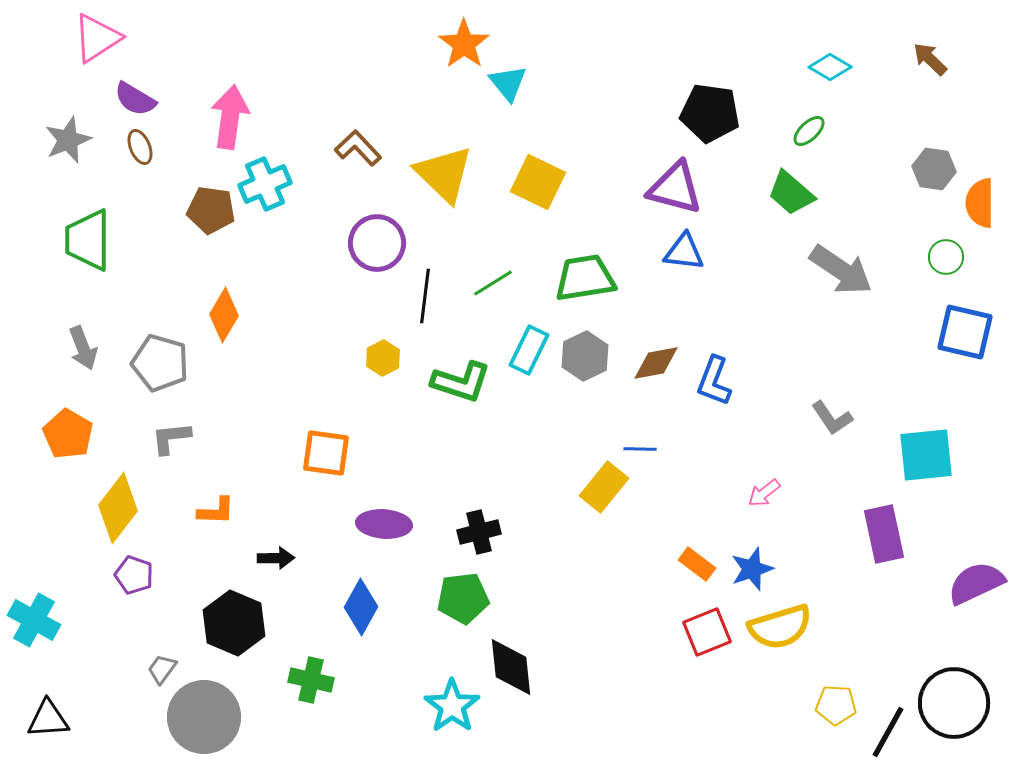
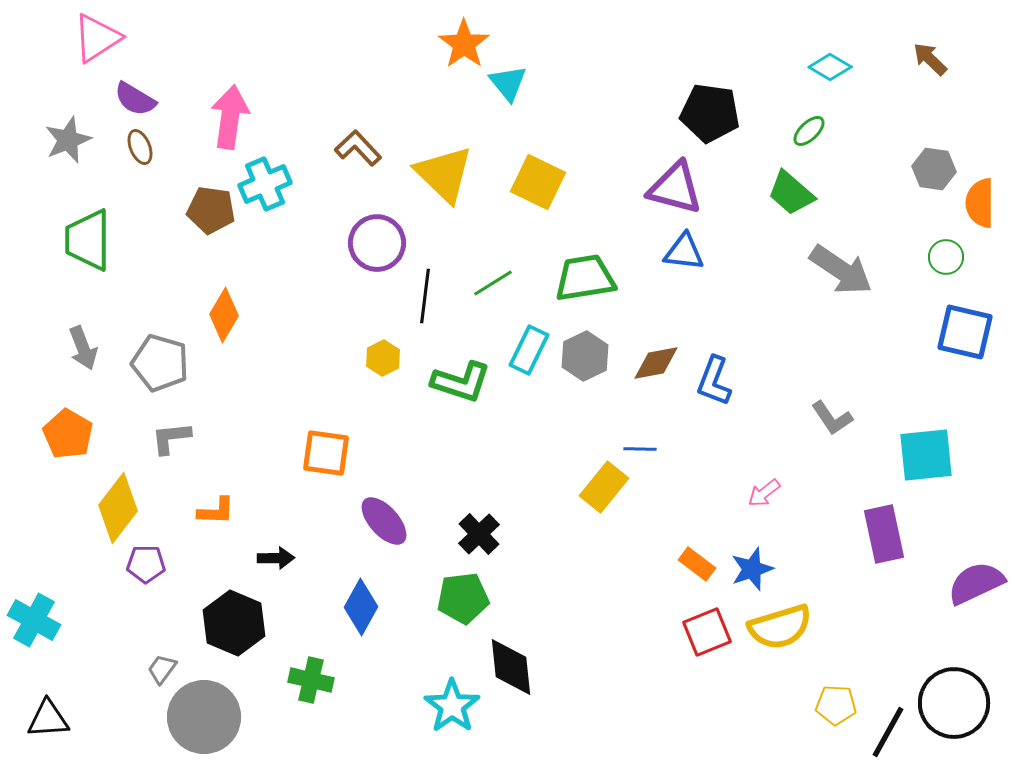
purple ellipse at (384, 524): moved 3 px up; rotated 44 degrees clockwise
black cross at (479, 532): moved 2 px down; rotated 30 degrees counterclockwise
purple pentagon at (134, 575): moved 12 px right, 11 px up; rotated 18 degrees counterclockwise
